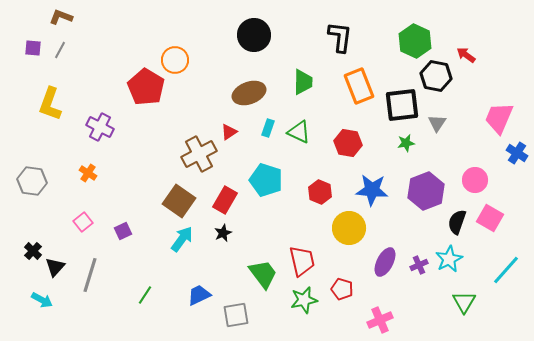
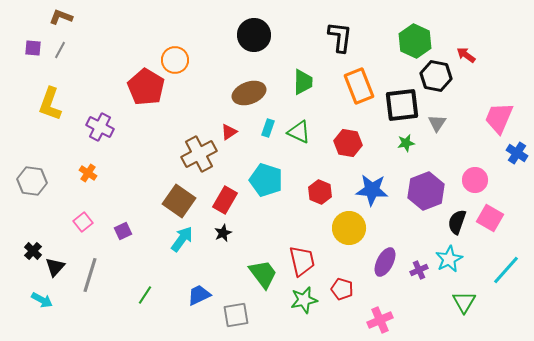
purple cross at (419, 265): moved 5 px down
